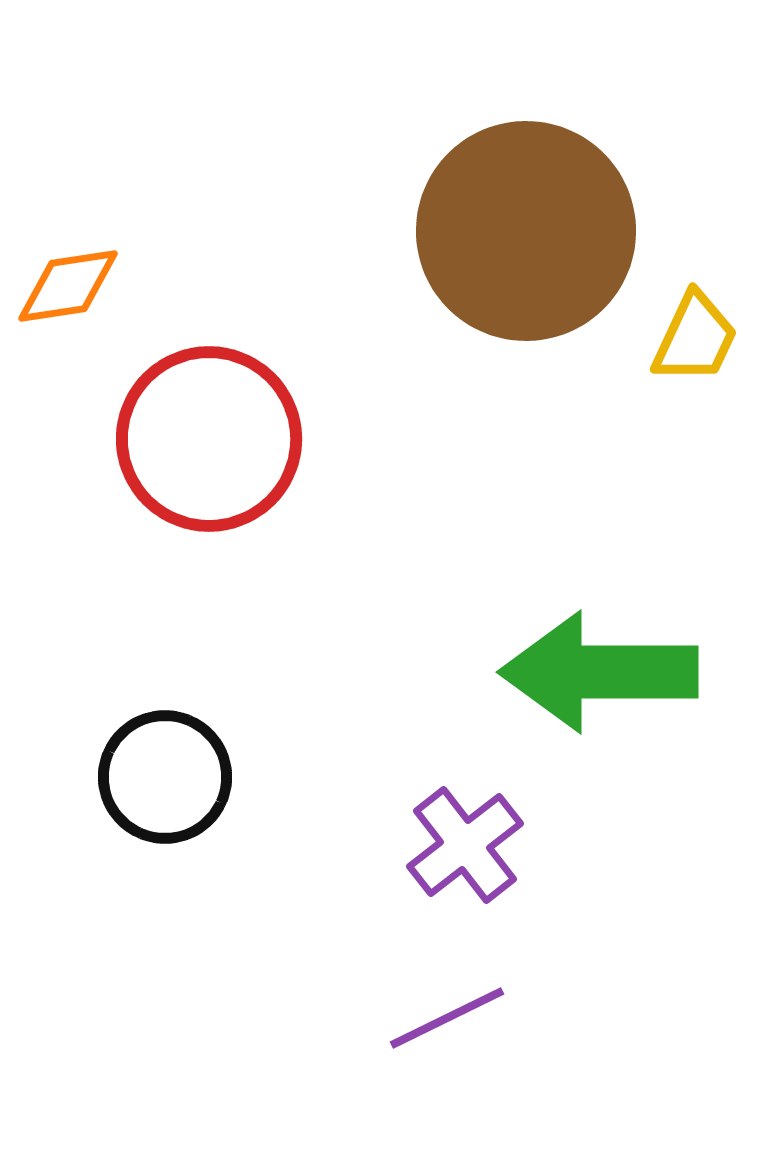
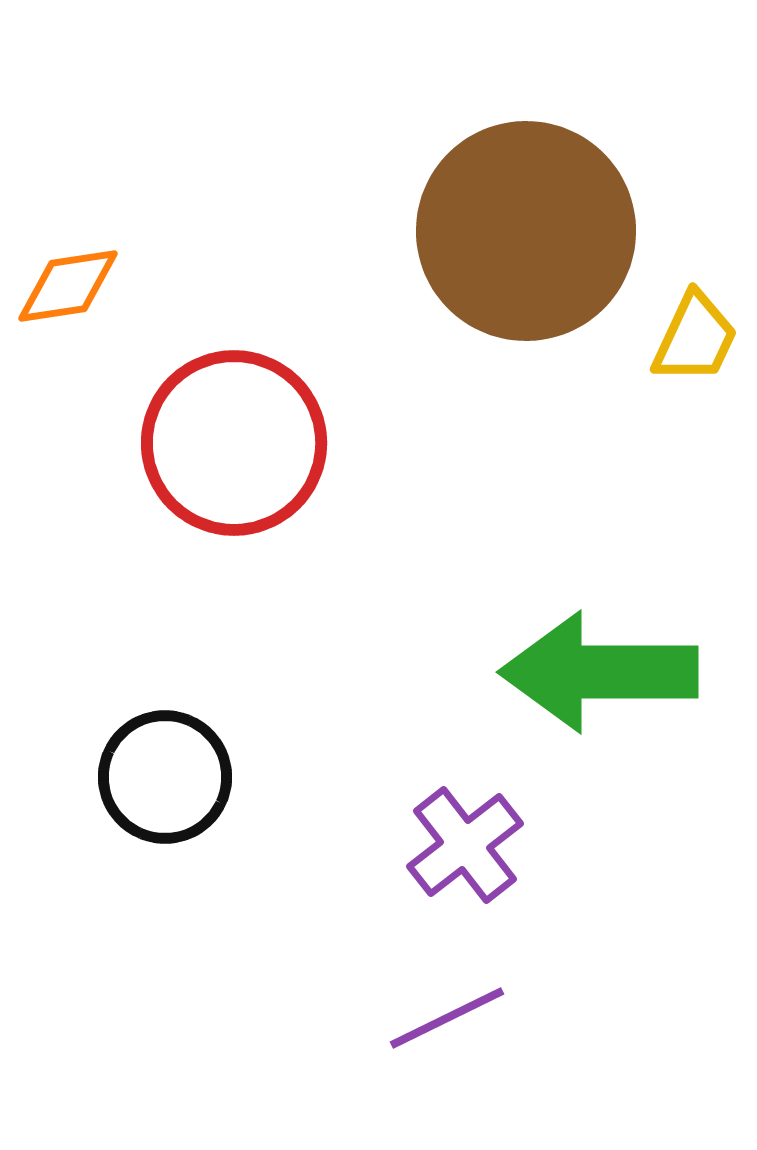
red circle: moved 25 px right, 4 px down
